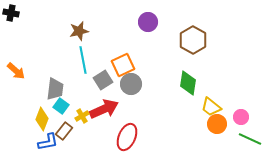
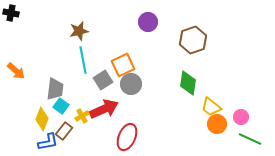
brown hexagon: rotated 12 degrees clockwise
